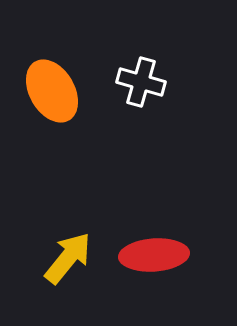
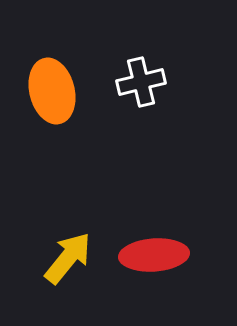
white cross: rotated 30 degrees counterclockwise
orange ellipse: rotated 16 degrees clockwise
